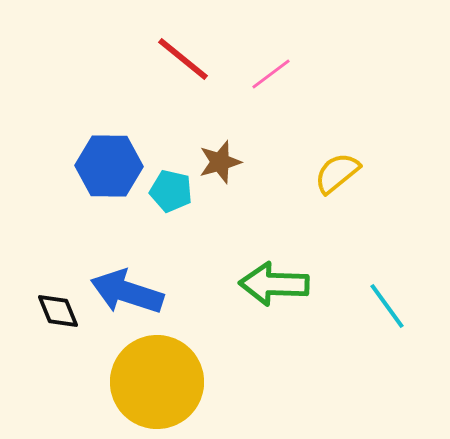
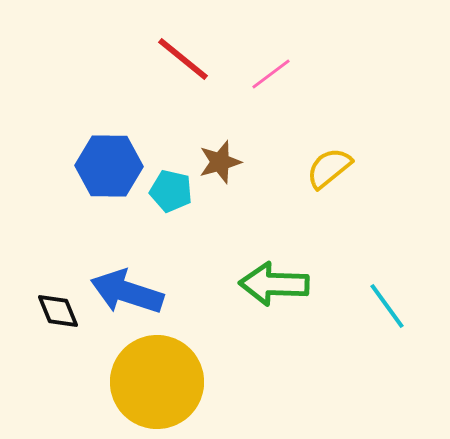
yellow semicircle: moved 8 px left, 5 px up
